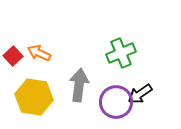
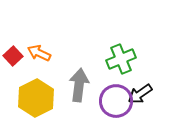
green cross: moved 6 px down
yellow hexagon: moved 2 px right, 1 px down; rotated 24 degrees clockwise
purple circle: moved 1 px up
